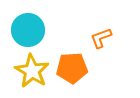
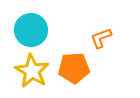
cyan circle: moved 3 px right
orange pentagon: moved 2 px right
